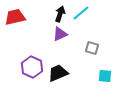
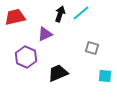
purple triangle: moved 15 px left
purple hexagon: moved 6 px left, 10 px up
